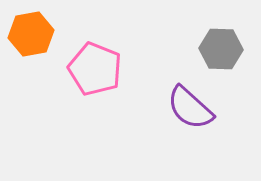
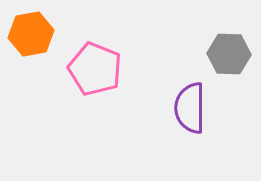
gray hexagon: moved 8 px right, 5 px down
purple semicircle: rotated 48 degrees clockwise
